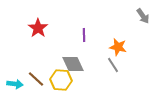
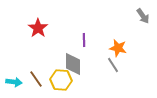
purple line: moved 5 px down
orange star: moved 1 px down
gray diamond: rotated 25 degrees clockwise
brown line: rotated 12 degrees clockwise
cyan arrow: moved 1 px left, 2 px up
